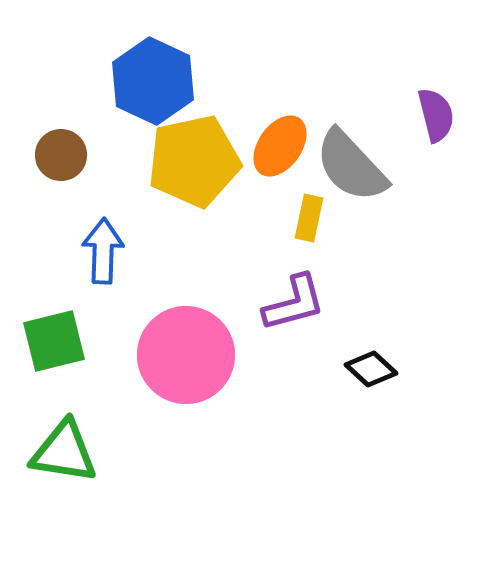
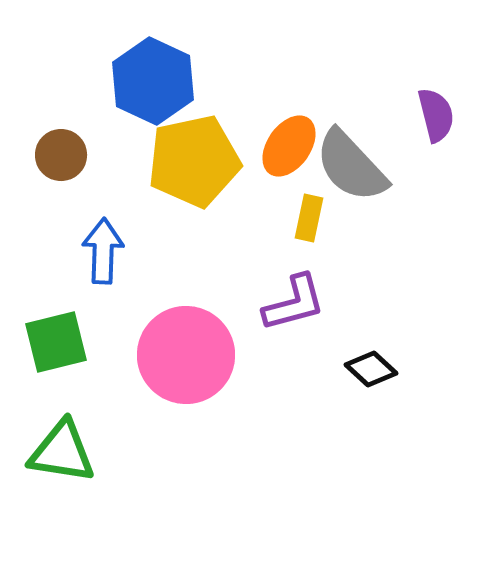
orange ellipse: moved 9 px right
green square: moved 2 px right, 1 px down
green triangle: moved 2 px left
